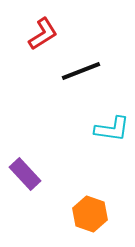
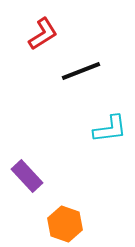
cyan L-shape: moved 2 px left; rotated 15 degrees counterclockwise
purple rectangle: moved 2 px right, 2 px down
orange hexagon: moved 25 px left, 10 px down
